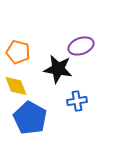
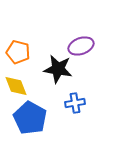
blue cross: moved 2 px left, 2 px down
